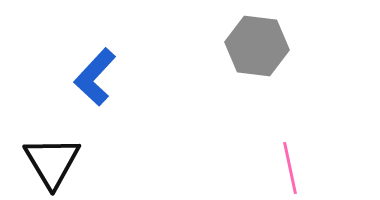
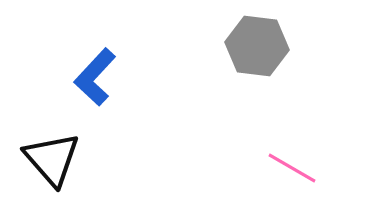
black triangle: moved 3 px up; rotated 10 degrees counterclockwise
pink line: moved 2 px right; rotated 48 degrees counterclockwise
